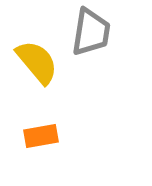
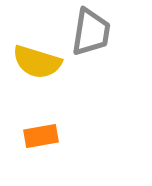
yellow semicircle: rotated 147 degrees clockwise
